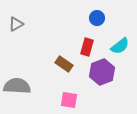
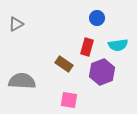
cyan semicircle: moved 2 px left, 1 px up; rotated 30 degrees clockwise
gray semicircle: moved 5 px right, 5 px up
